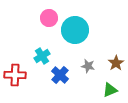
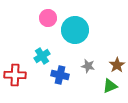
pink circle: moved 1 px left
brown star: moved 1 px right, 2 px down
blue cross: rotated 30 degrees counterclockwise
green triangle: moved 4 px up
